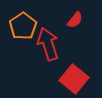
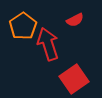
red semicircle: rotated 24 degrees clockwise
red square: rotated 16 degrees clockwise
